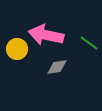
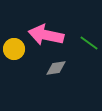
yellow circle: moved 3 px left
gray diamond: moved 1 px left, 1 px down
